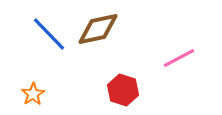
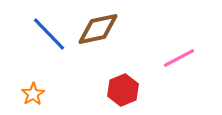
red hexagon: rotated 20 degrees clockwise
